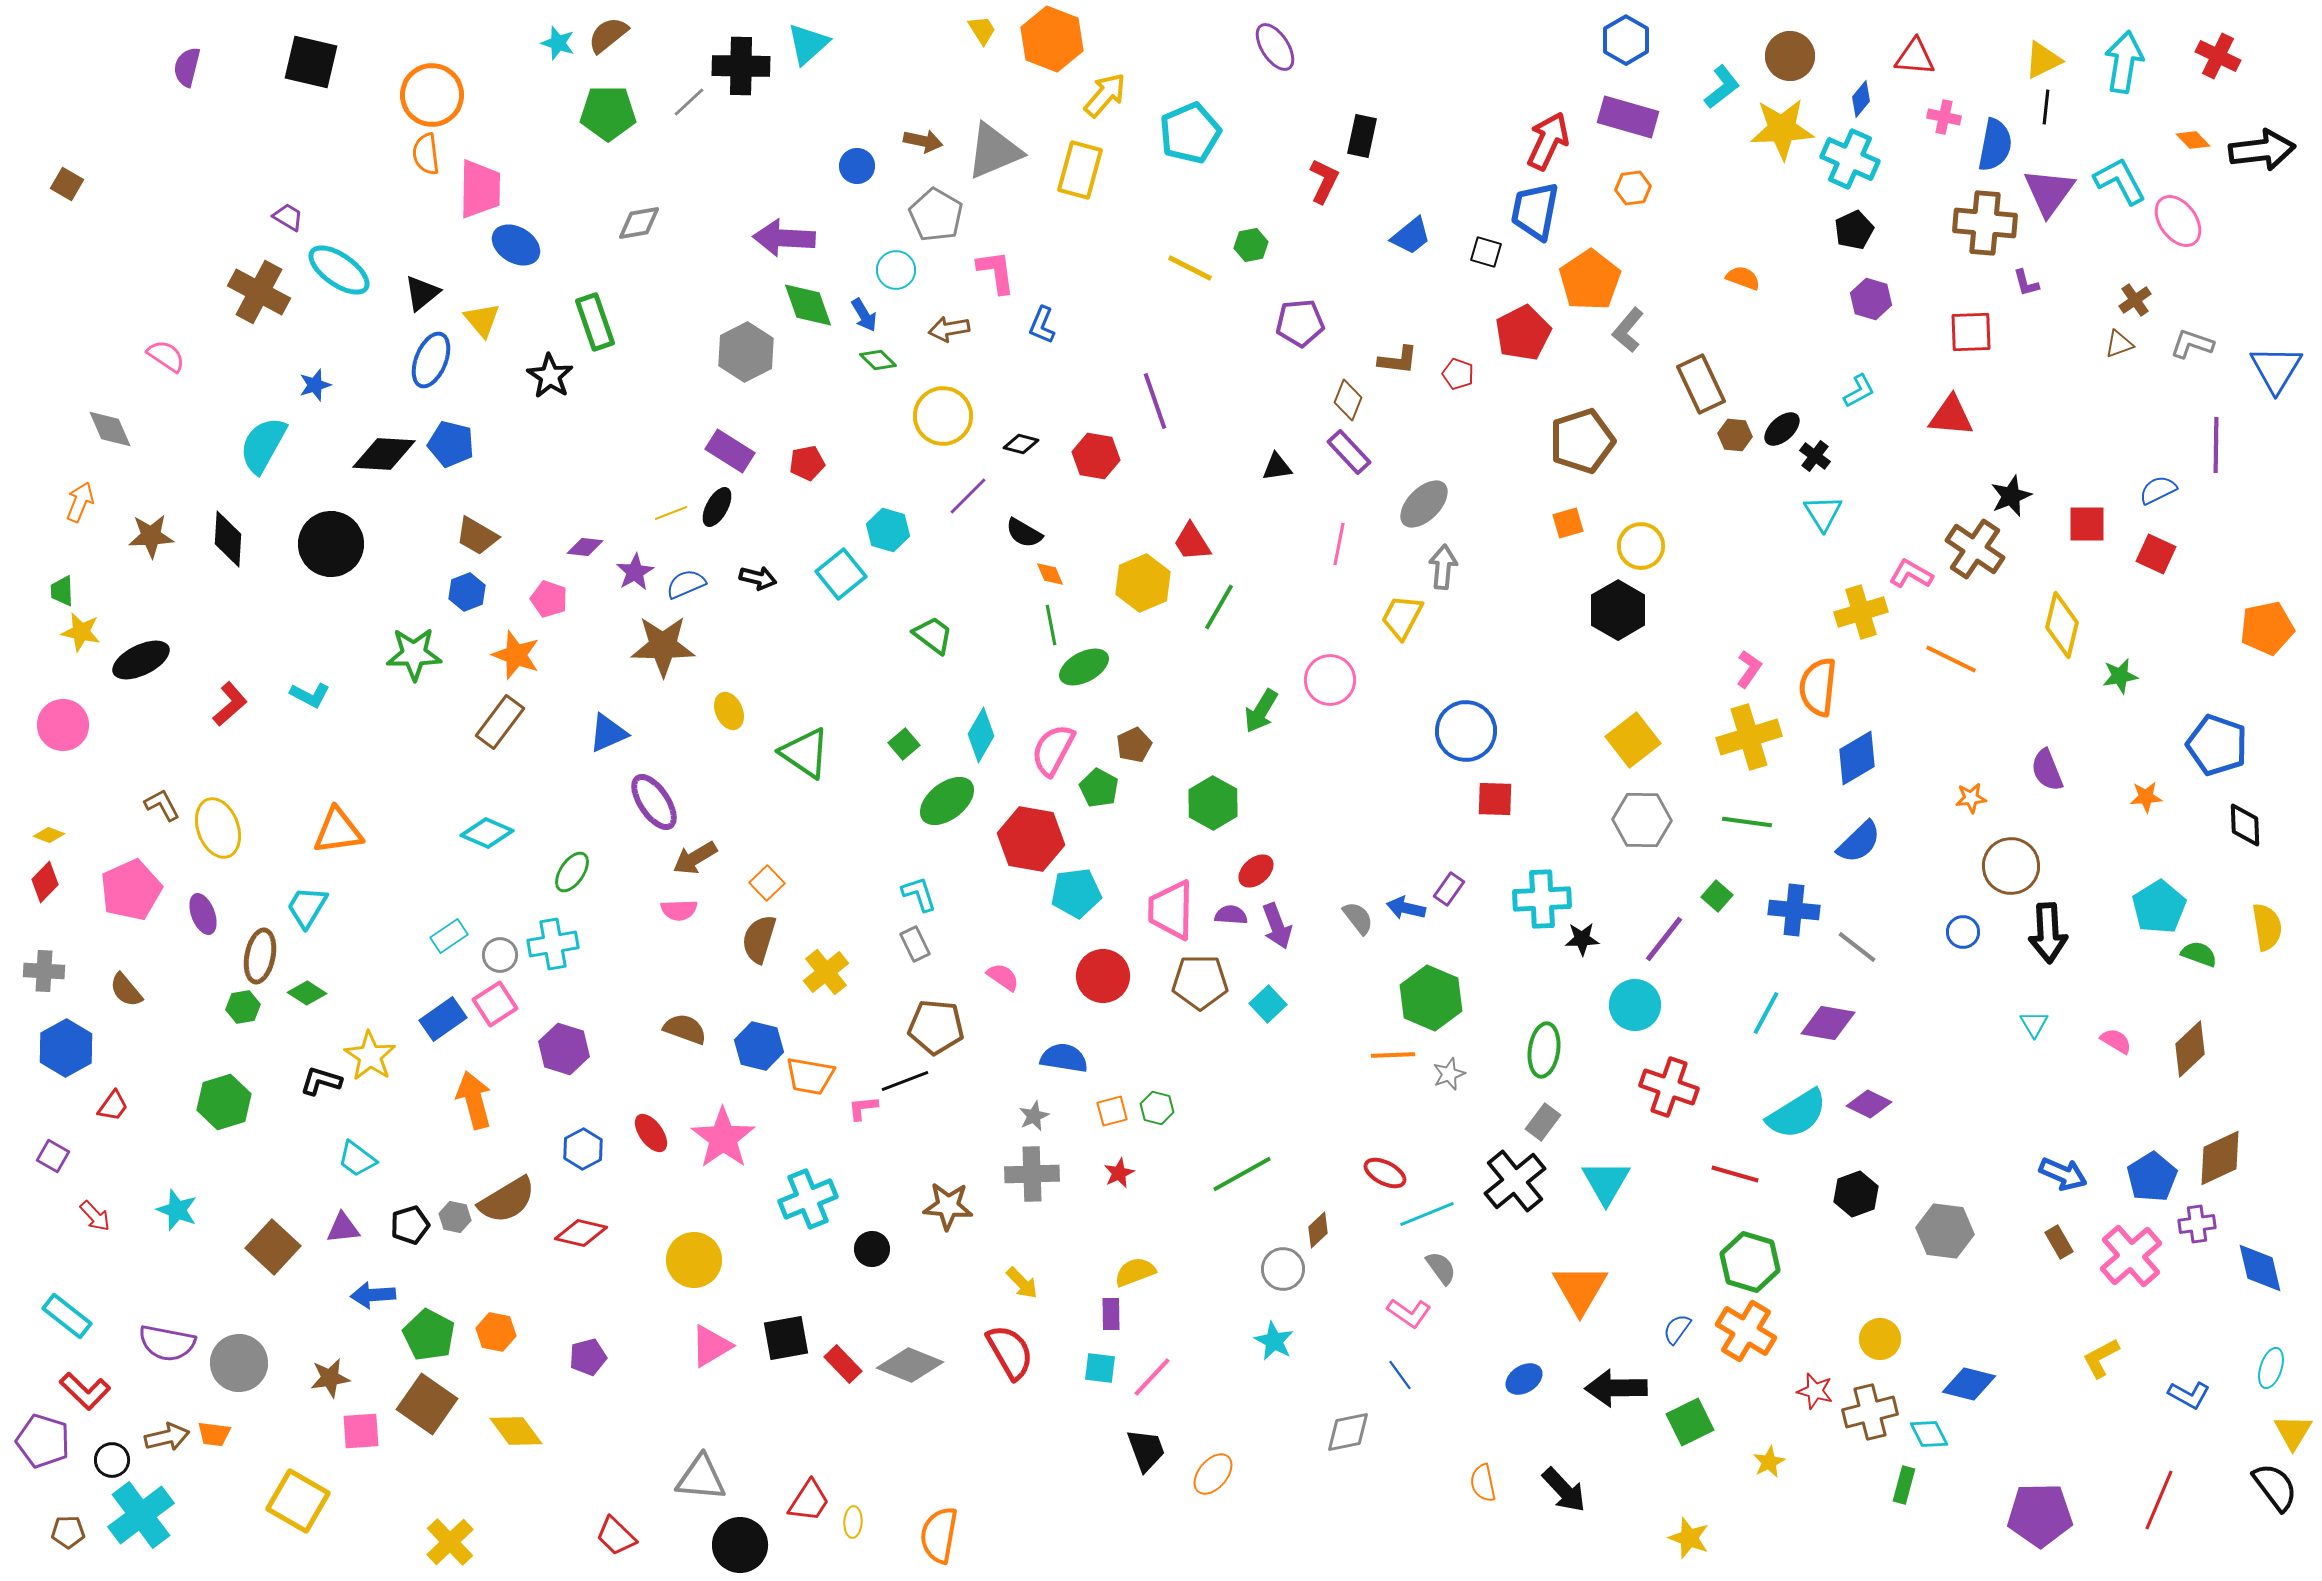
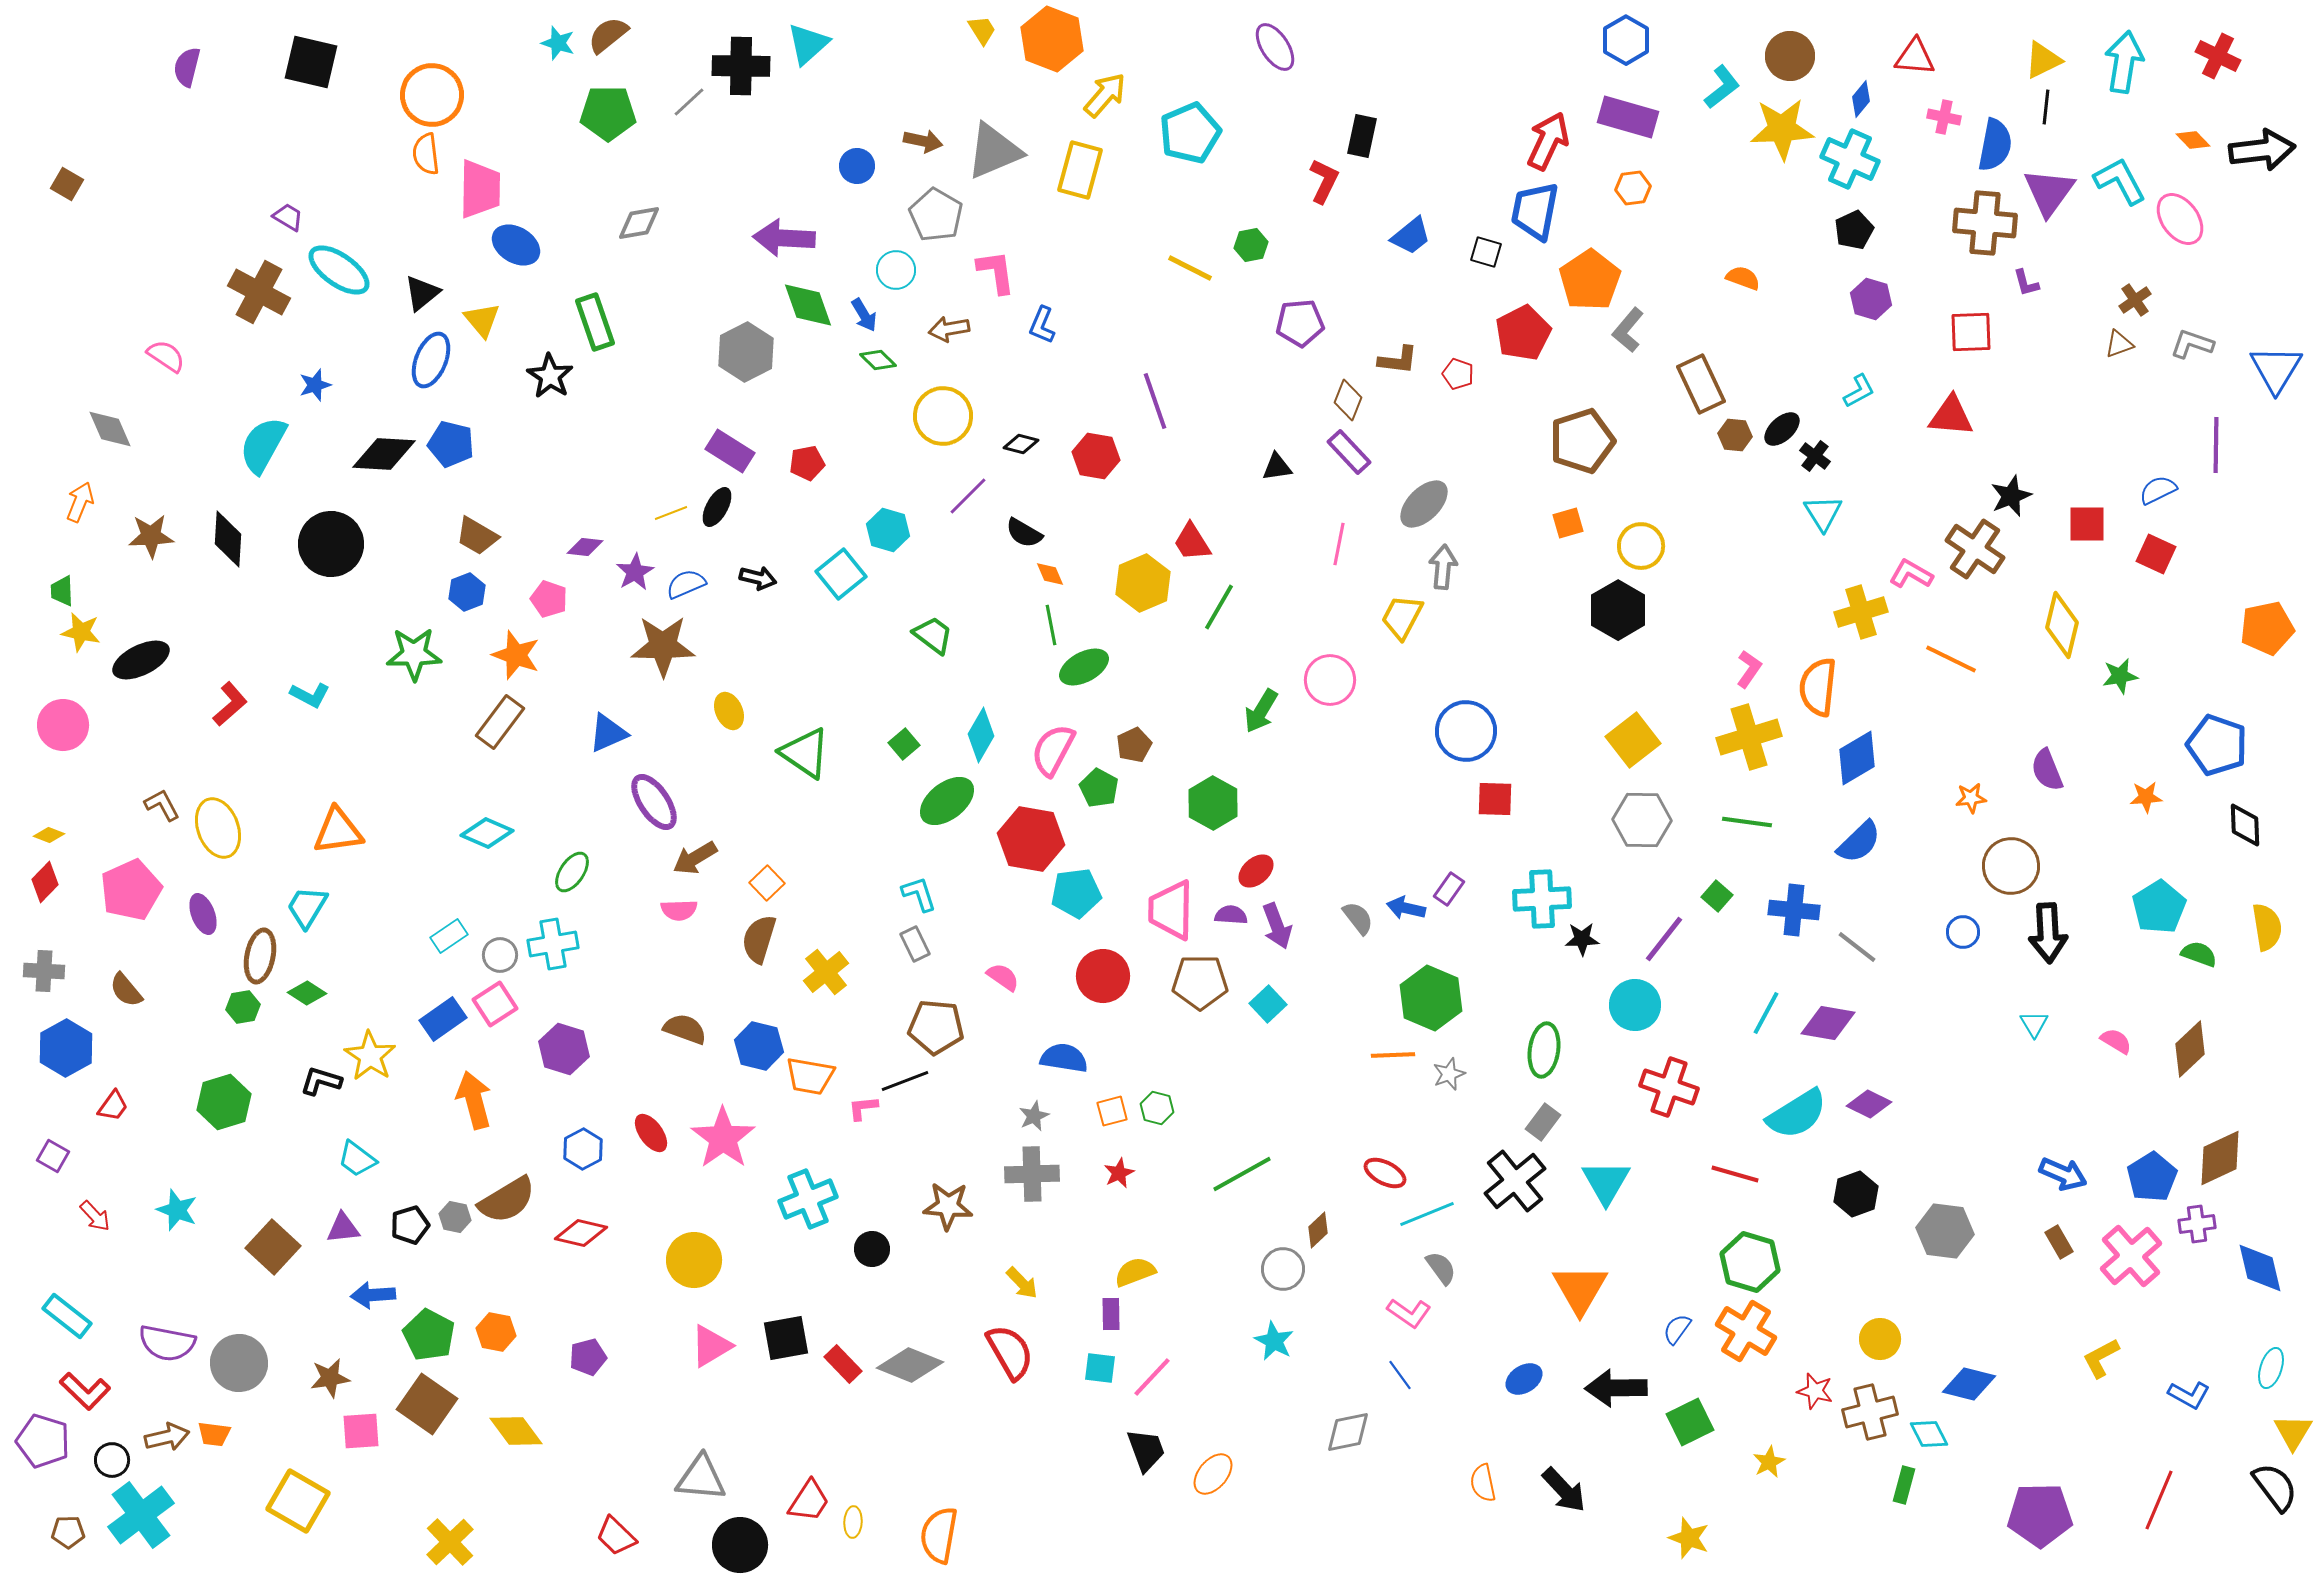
pink ellipse at (2178, 221): moved 2 px right, 2 px up
